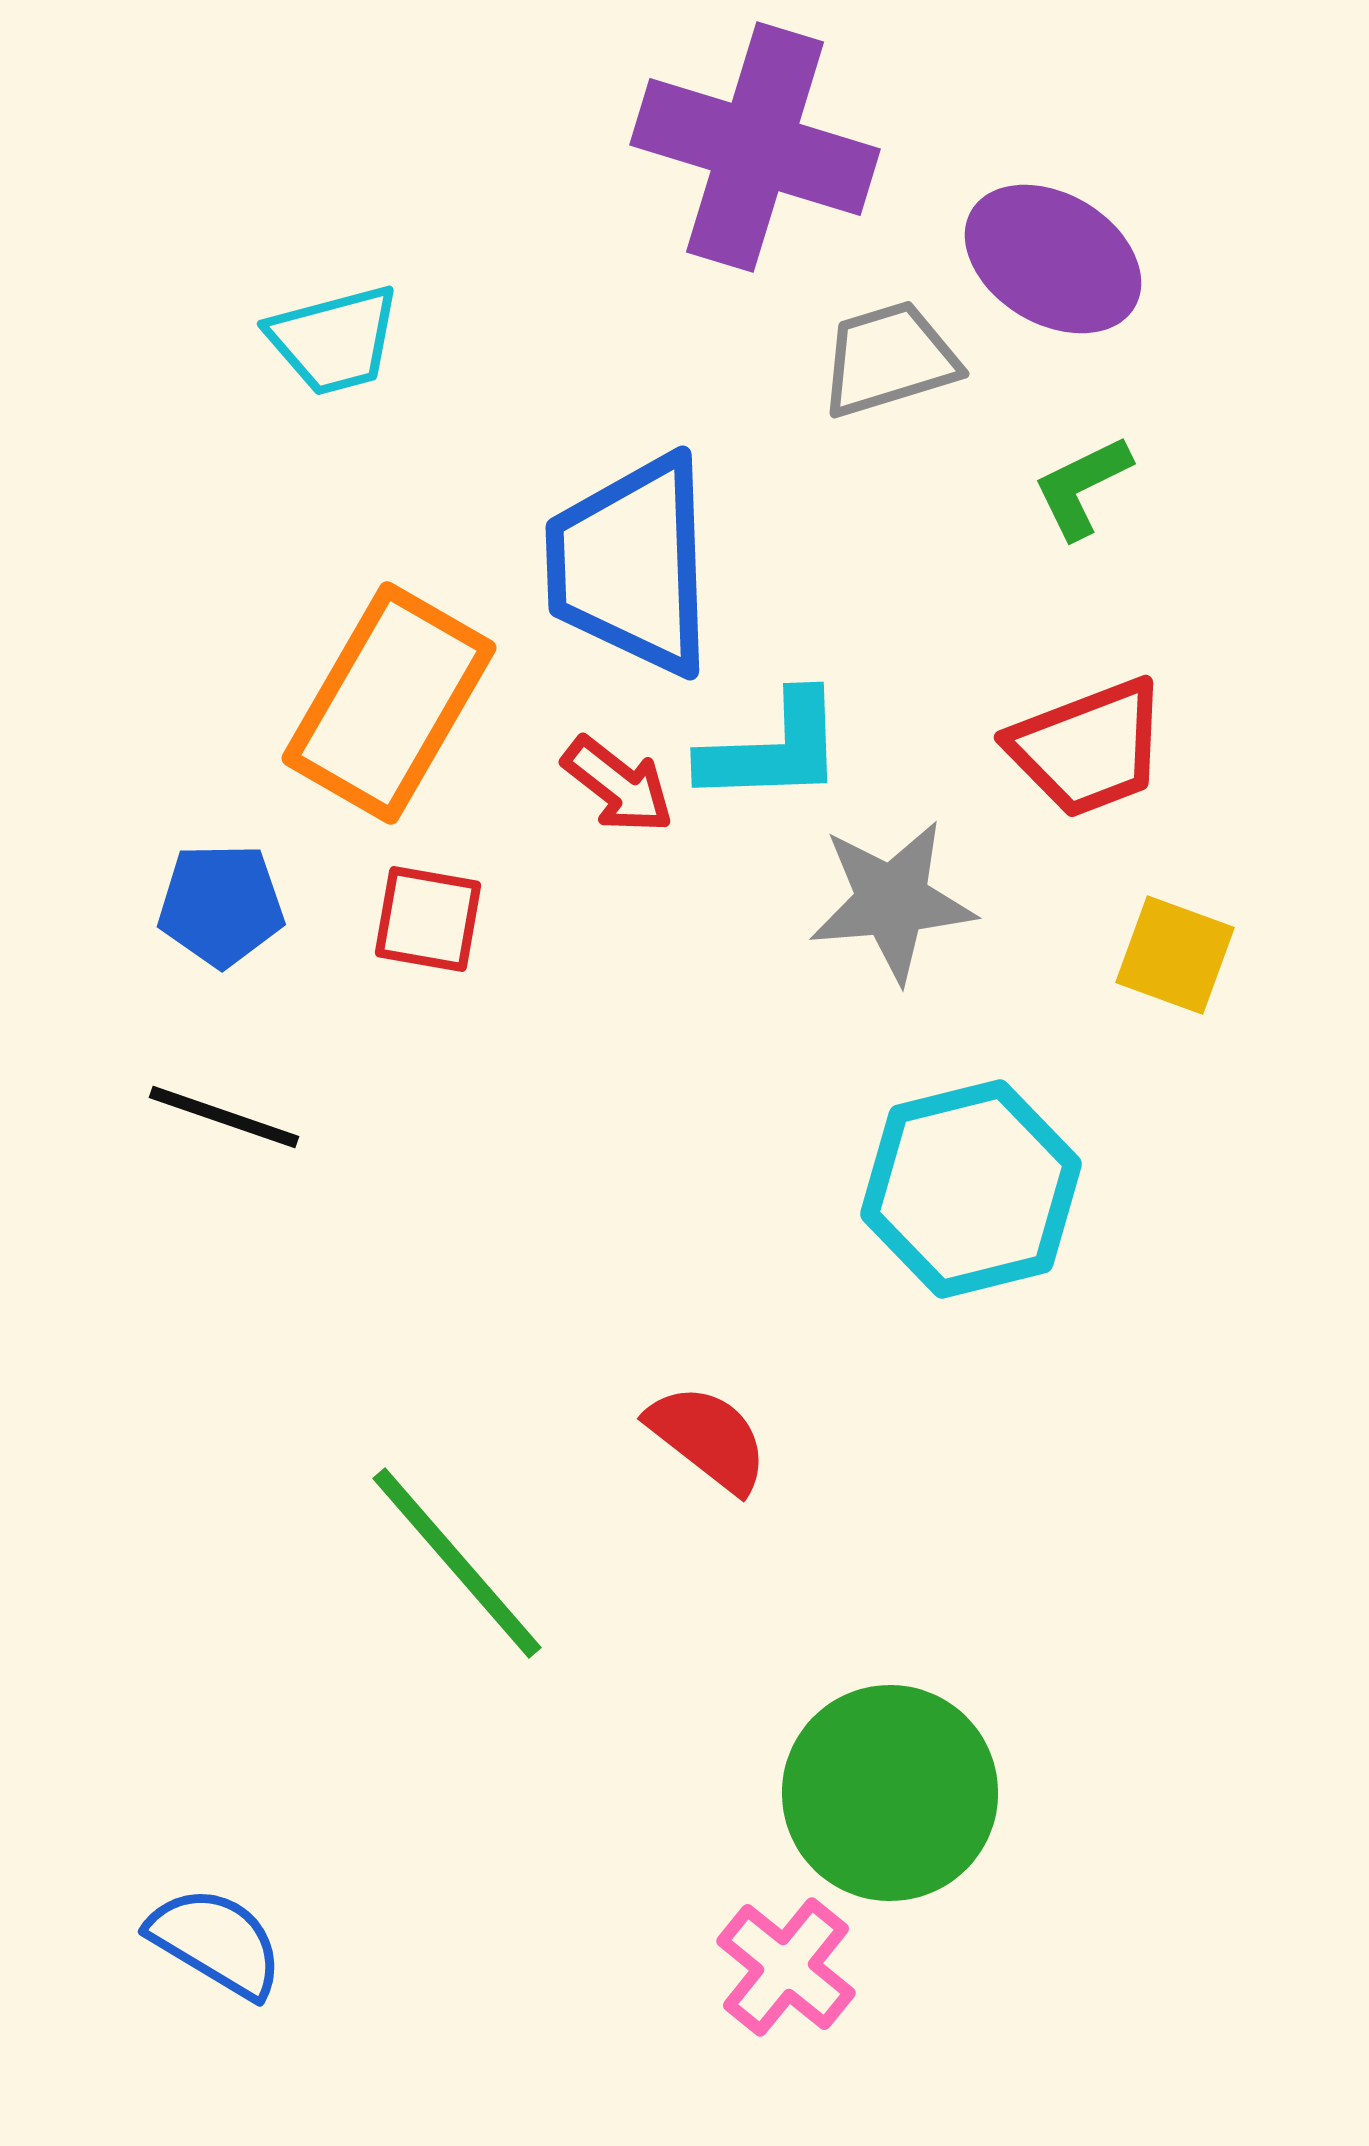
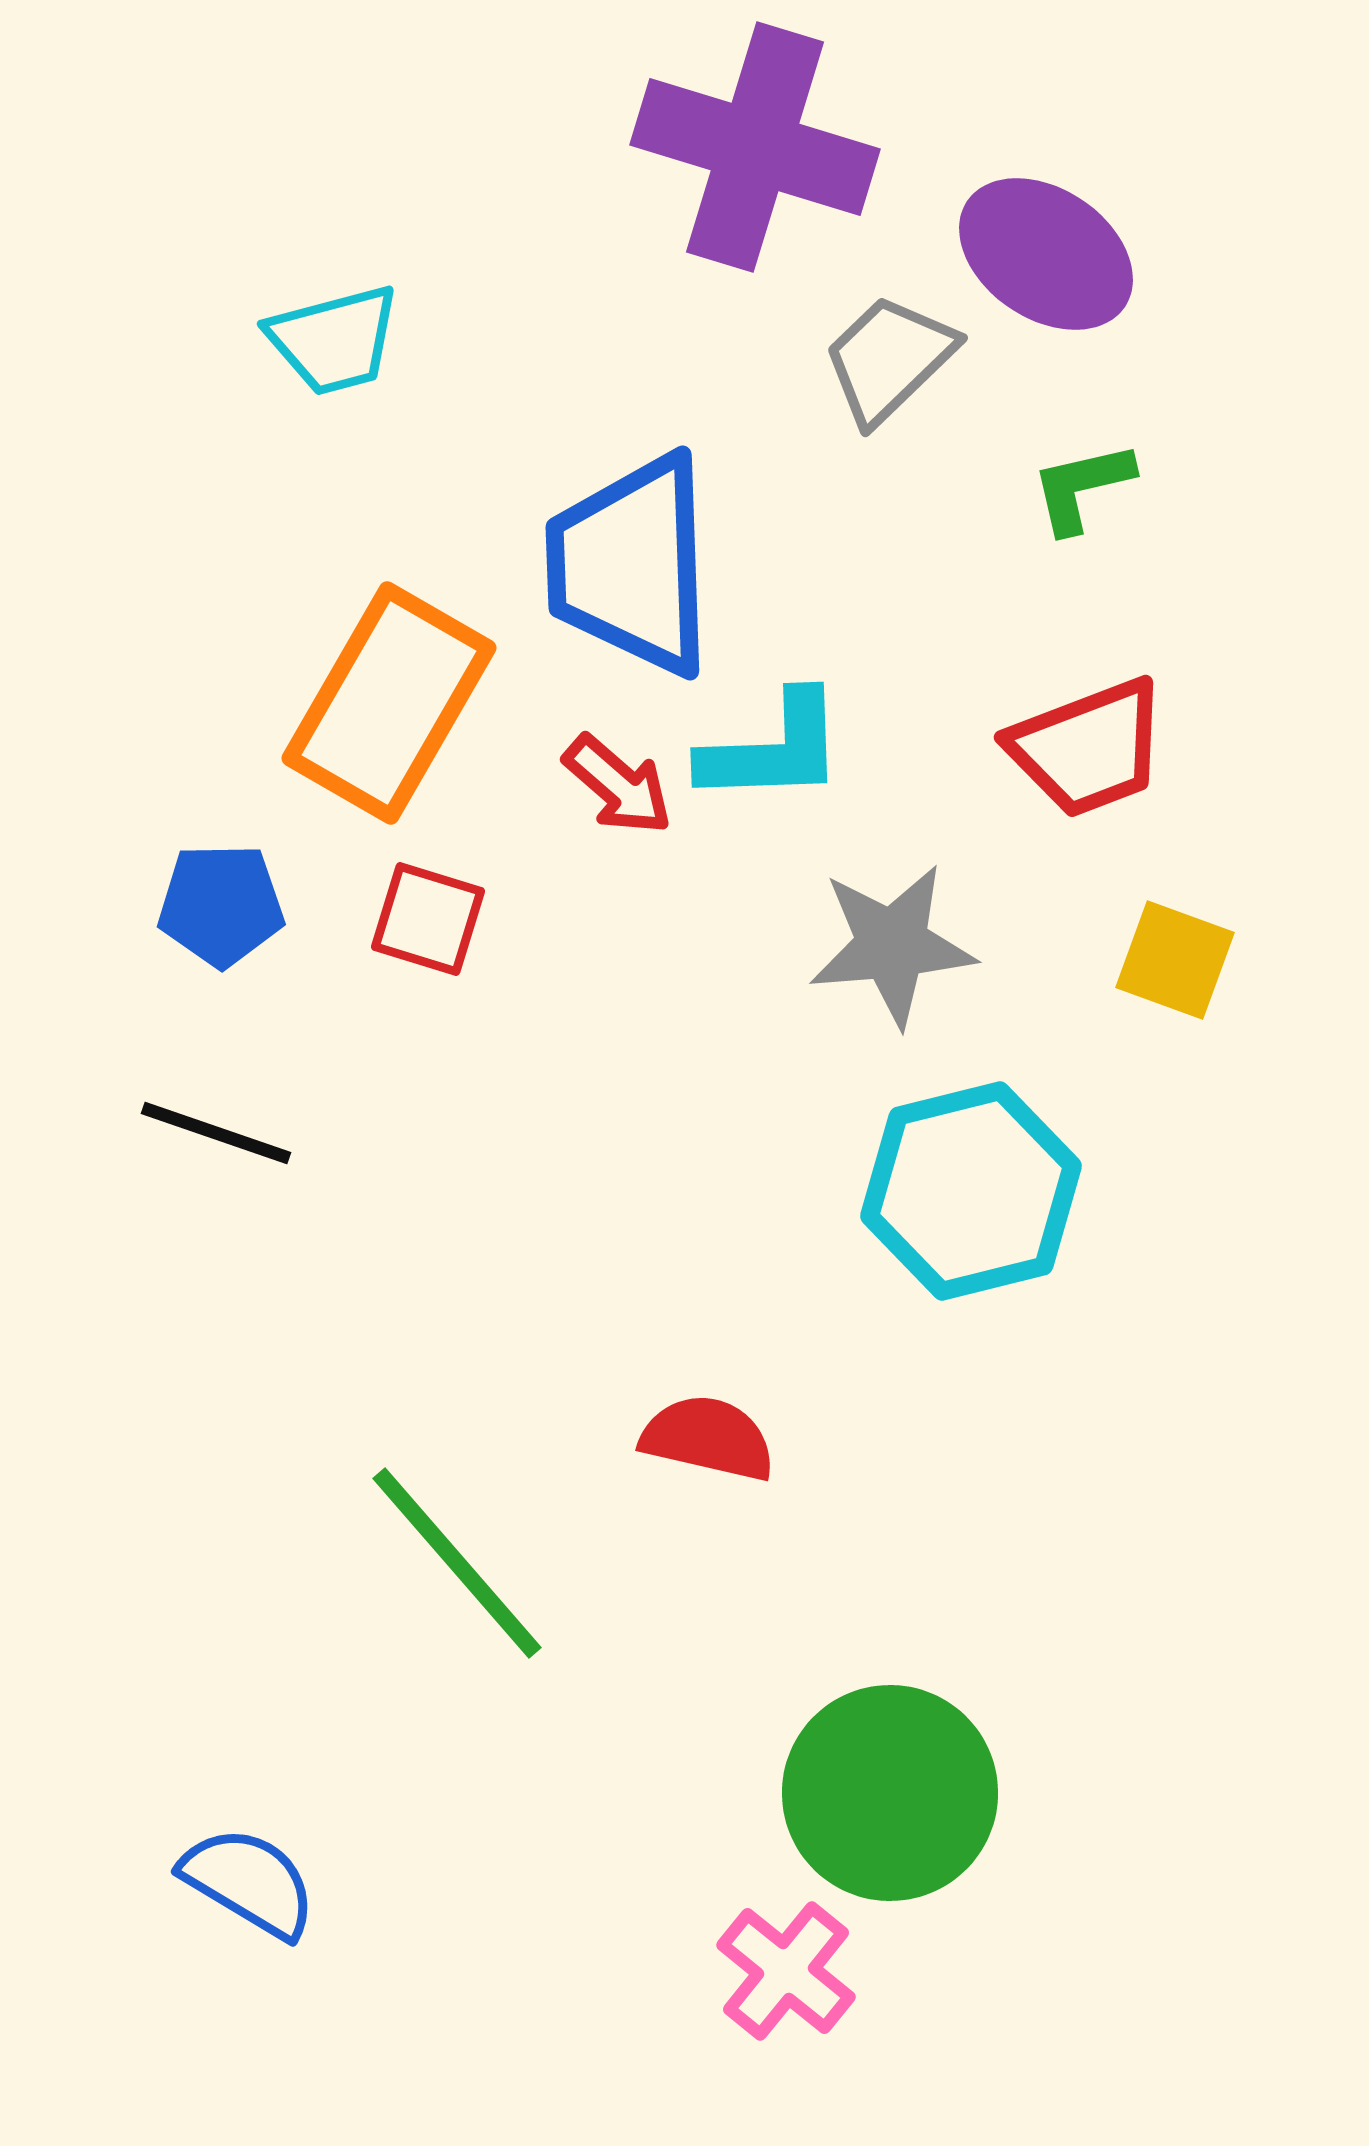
purple ellipse: moved 7 px left, 5 px up; rotated 3 degrees clockwise
gray trapezoid: rotated 27 degrees counterclockwise
green L-shape: rotated 13 degrees clockwise
red arrow: rotated 3 degrees clockwise
gray star: moved 44 px down
red square: rotated 7 degrees clockwise
yellow square: moved 5 px down
black line: moved 8 px left, 16 px down
cyan hexagon: moved 2 px down
red semicircle: rotated 25 degrees counterclockwise
blue semicircle: moved 33 px right, 60 px up
pink cross: moved 4 px down
